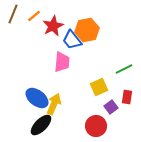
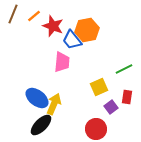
red star: rotated 25 degrees counterclockwise
red circle: moved 3 px down
